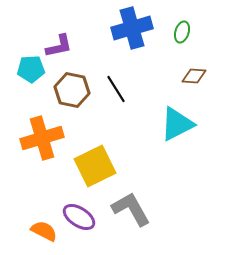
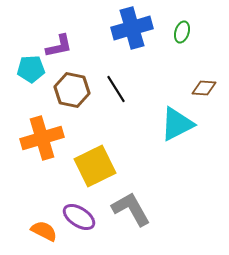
brown diamond: moved 10 px right, 12 px down
